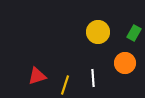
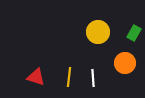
red triangle: moved 1 px left, 1 px down; rotated 36 degrees clockwise
yellow line: moved 4 px right, 8 px up; rotated 12 degrees counterclockwise
